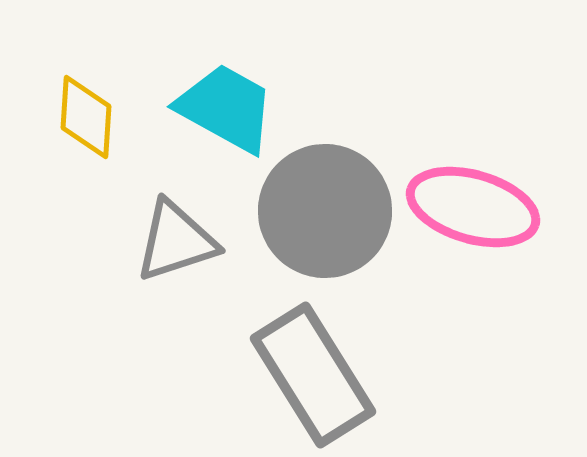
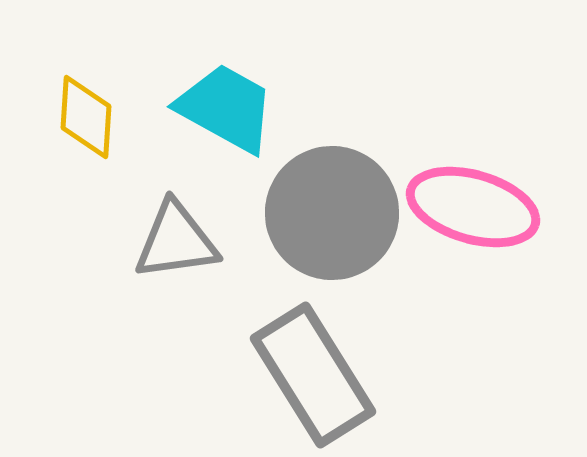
gray circle: moved 7 px right, 2 px down
gray triangle: rotated 10 degrees clockwise
